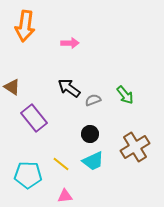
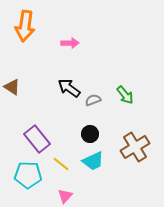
purple rectangle: moved 3 px right, 21 px down
pink triangle: rotated 42 degrees counterclockwise
